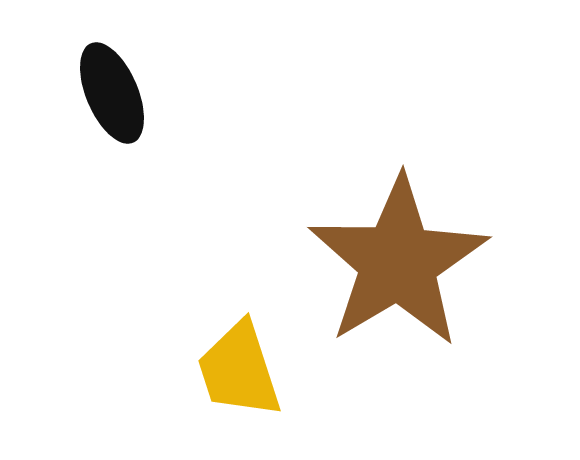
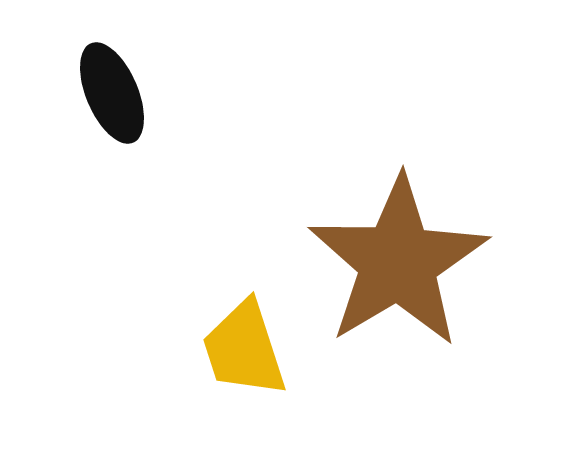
yellow trapezoid: moved 5 px right, 21 px up
